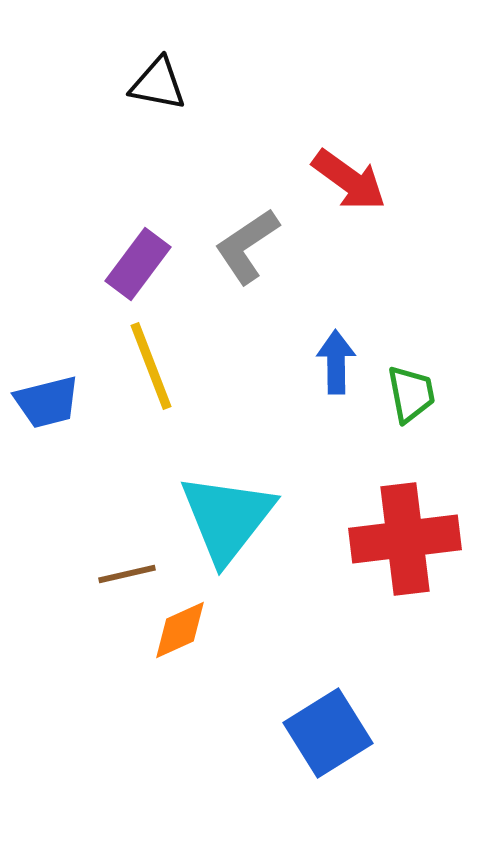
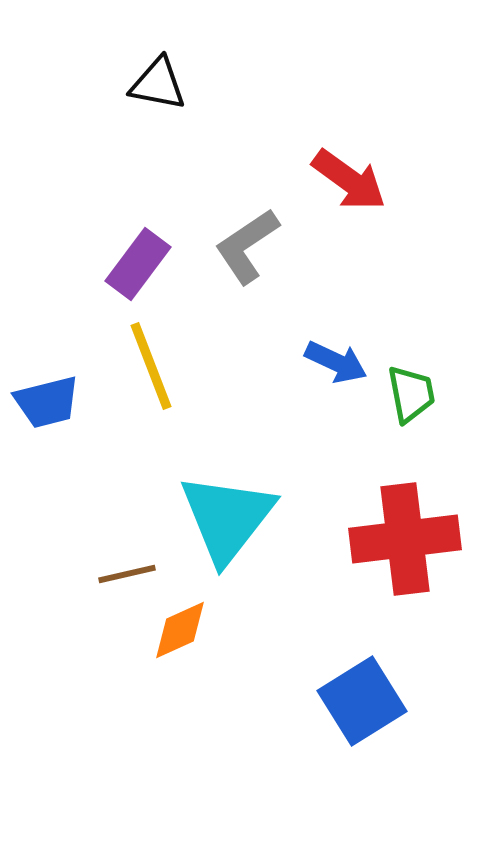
blue arrow: rotated 116 degrees clockwise
blue square: moved 34 px right, 32 px up
